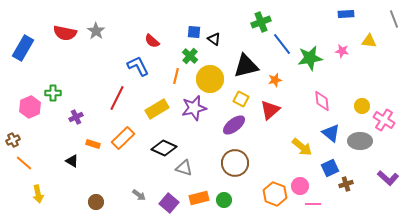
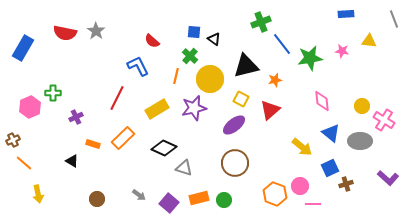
brown circle at (96, 202): moved 1 px right, 3 px up
